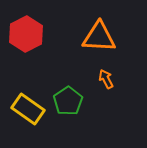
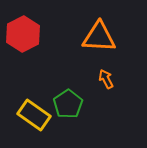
red hexagon: moved 3 px left
green pentagon: moved 3 px down
yellow rectangle: moved 6 px right, 6 px down
